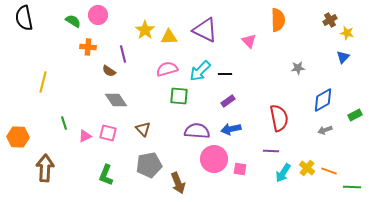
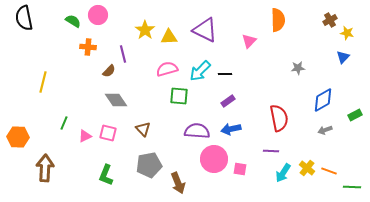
pink triangle at (249, 41): rotated 28 degrees clockwise
brown semicircle at (109, 71): rotated 80 degrees counterclockwise
green line at (64, 123): rotated 40 degrees clockwise
